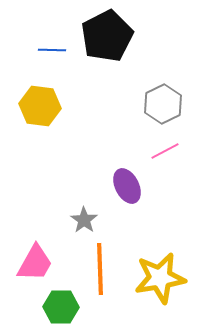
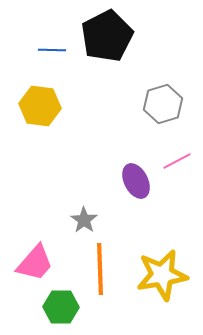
gray hexagon: rotated 9 degrees clockwise
pink line: moved 12 px right, 10 px down
purple ellipse: moved 9 px right, 5 px up
pink trapezoid: rotated 12 degrees clockwise
yellow star: moved 2 px right, 3 px up
